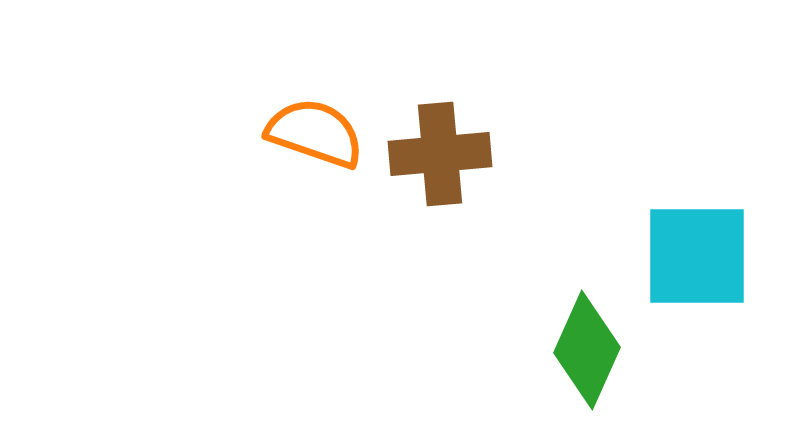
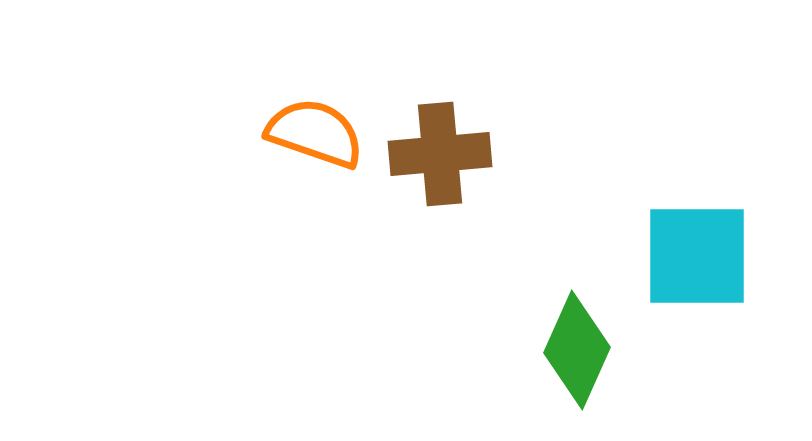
green diamond: moved 10 px left
